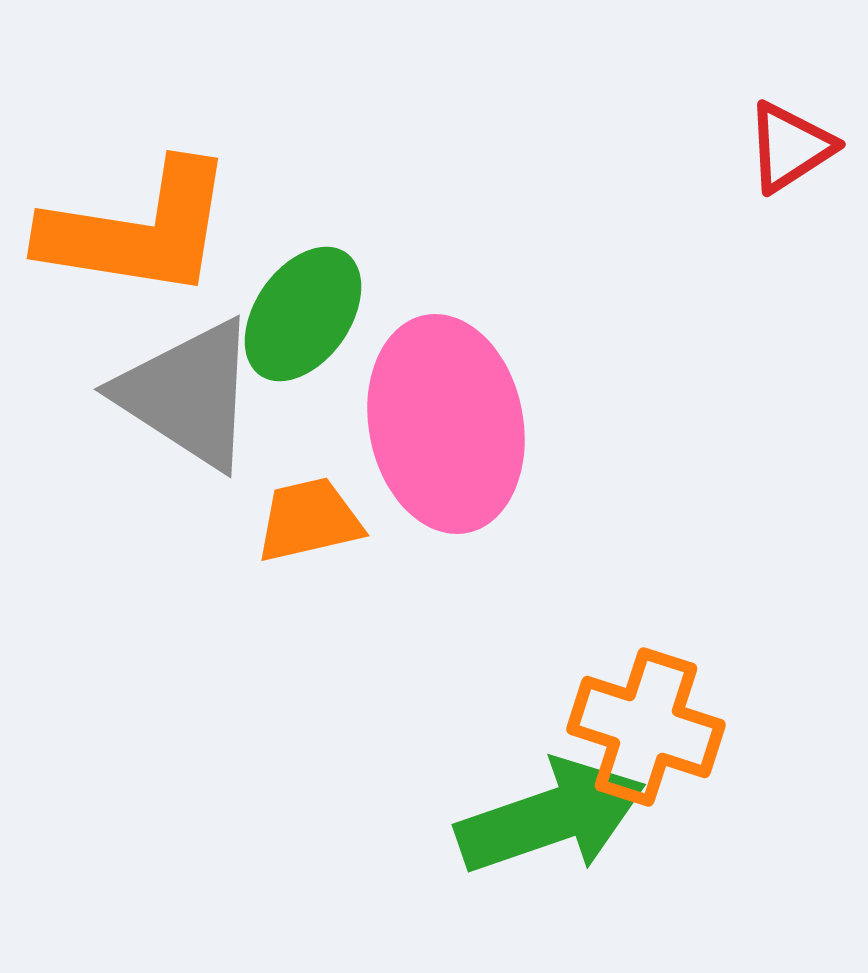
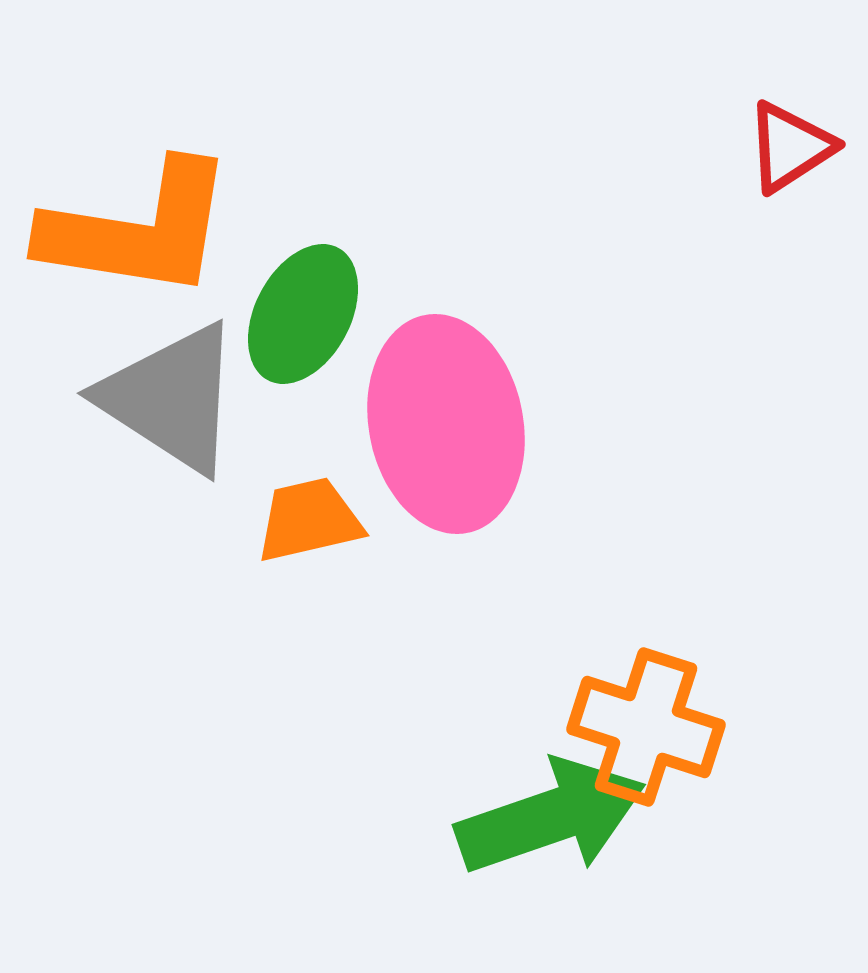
green ellipse: rotated 7 degrees counterclockwise
gray triangle: moved 17 px left, 4 px down
